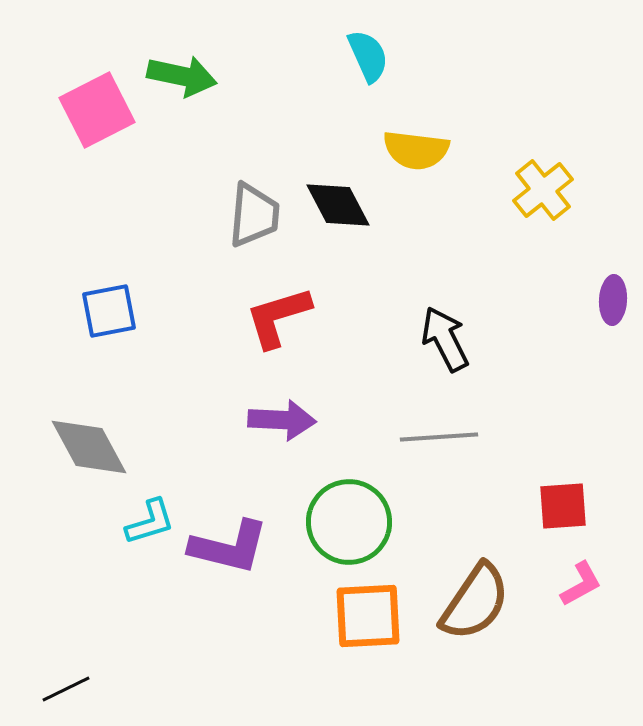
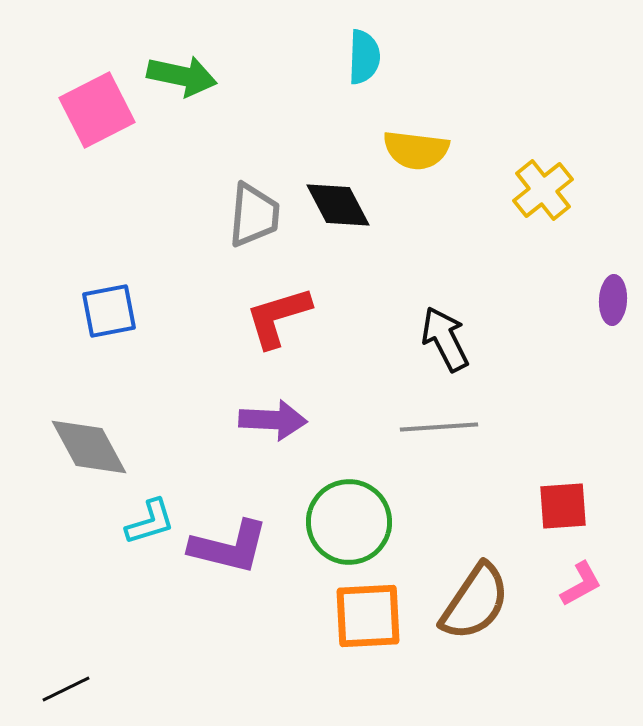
cyan semicircle: moved 4 px left, 1 px down; rotated 26 degrees clockwise
purple arrow: moved 9 px left
gray line: moved 10 px up
